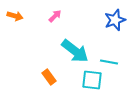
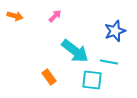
blue star: moved 11 px down
